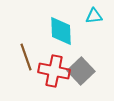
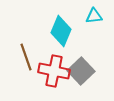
cyan diamond: rotated 24 degrees clockwise
